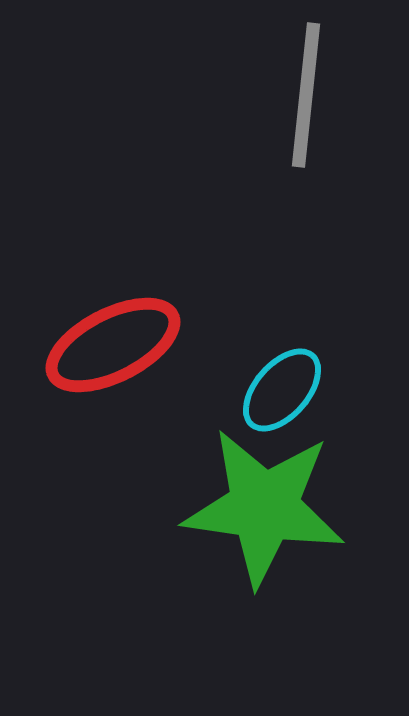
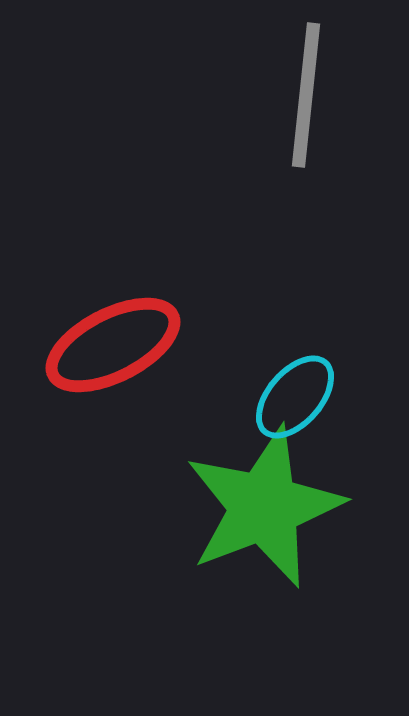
cyan ellipse: moved 13 px right, 7 px down
green star: rotated 29 degrees counterclockwise
